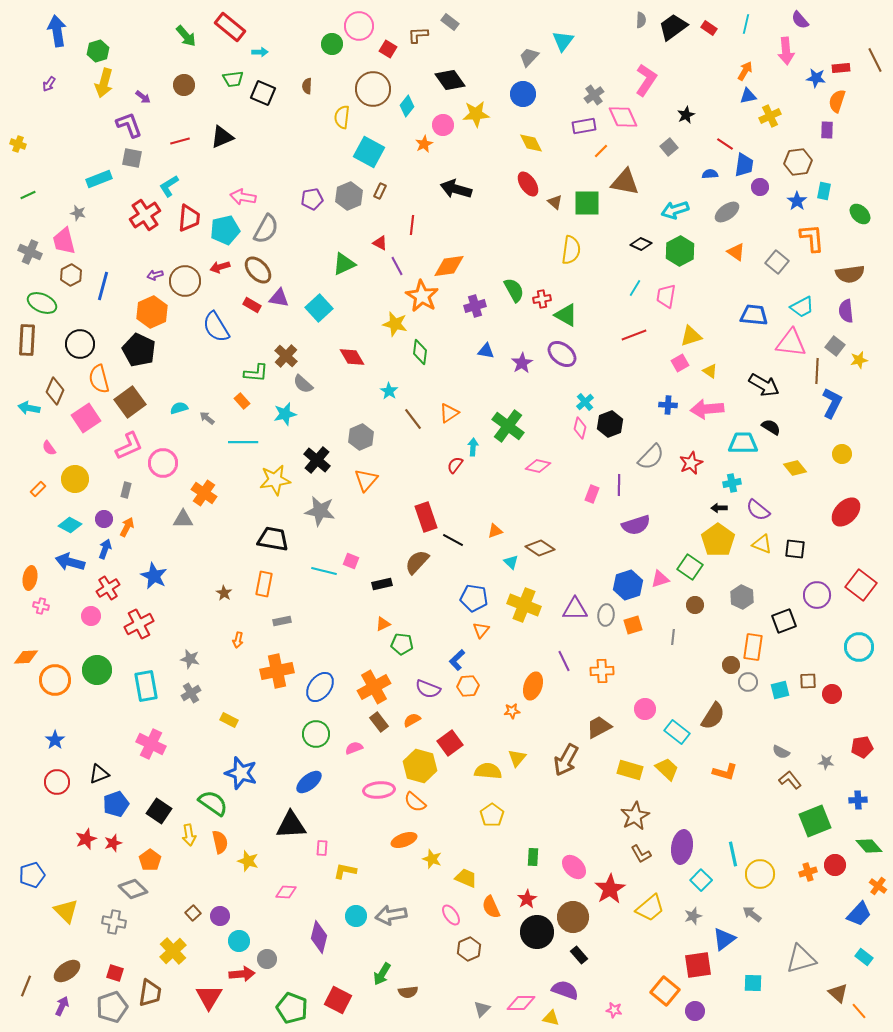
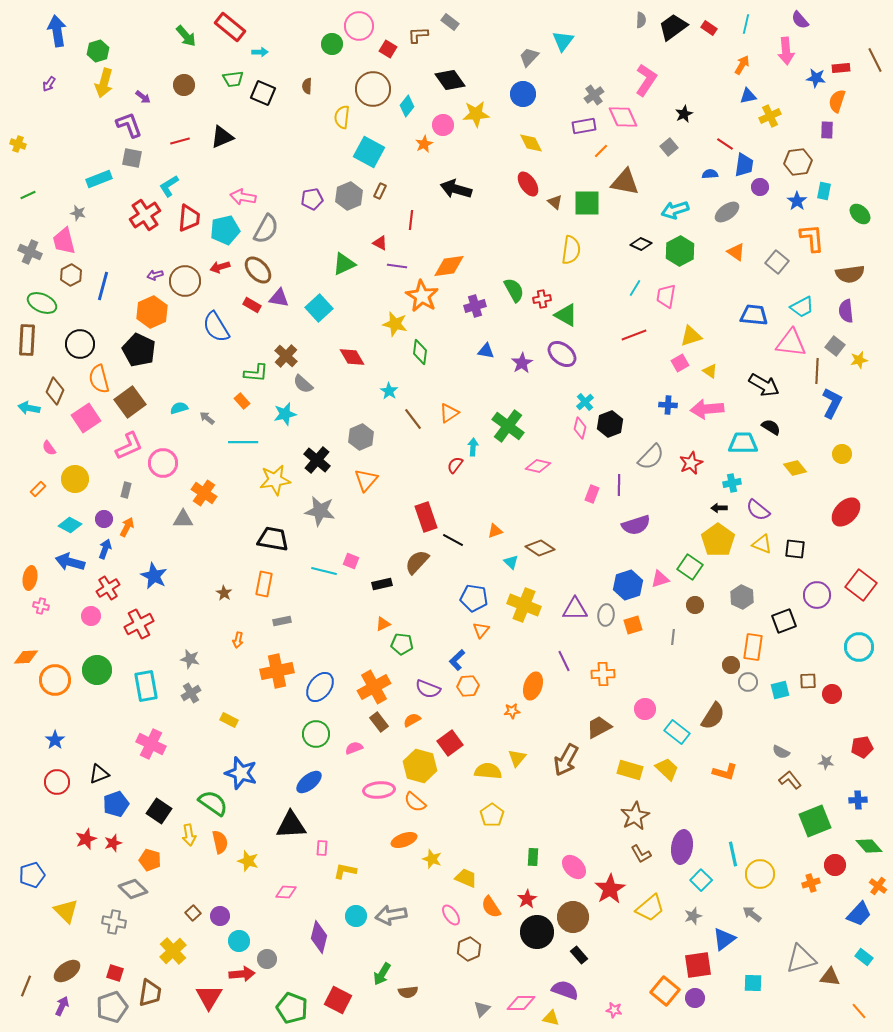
orange arrow at (745, 71): moved 3 px left, 6 px up
black star at (686, 115): moved 2 px left, 1 px up
red line at (412, 225): moved 1 px left, 5 px up
purple line at (397, 266): rotated 54 degrees counterclockwise
orange cross at (602, 671): moved 1 px right, 3 px down
orange pentagon at (150, 860): rotated 20 degrees counterclockwise
orange cross at (808, 872): moved 3 px right, 11 px down
orange semicircle at (491, 907): rotated 10 degrees counterclockwise
brown triangle at (838, 993): moved 8 px left, 16 px up; rotated 35 degrees counterclockwise
purple circle at (695, 1011): moved 13 px up
